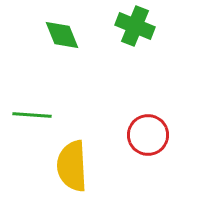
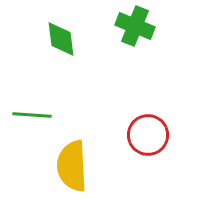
green diamond: moved 1 px left, 4 px down; rotated 15 degrees clockwise
